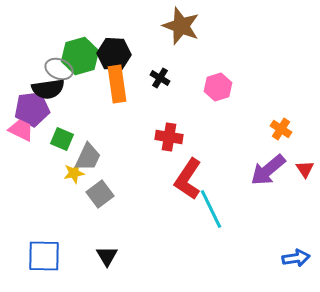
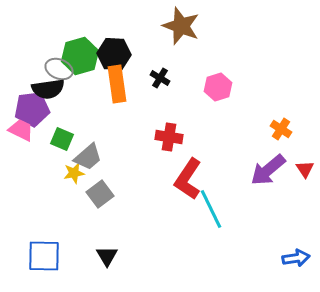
gray trapezoid: rotated 24 degrees clockwise
